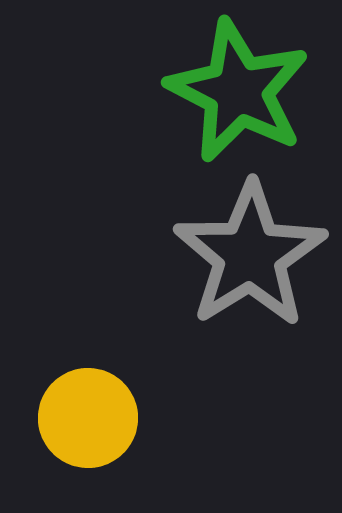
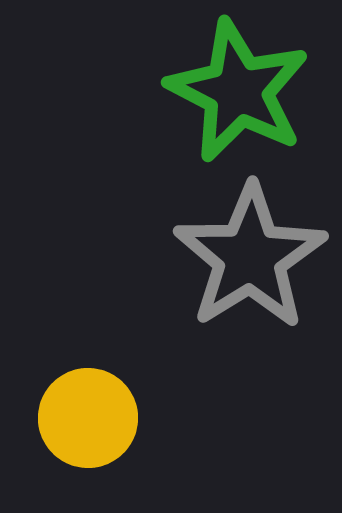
gray star: moved 2 px down
